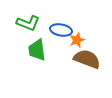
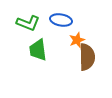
blue ellipse: moved 10 px up
green trapezoid: moved 1 px right
brown semicircle: moved 2 px up; rotated 68 degrees clockwise
